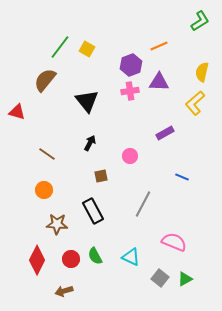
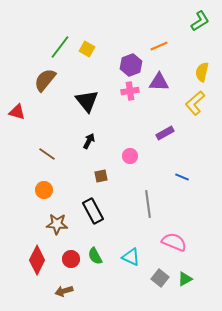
black arrow: moved 1 px left, 2 px up
gray line: moved 5 px right; rotated 36 degrees counterclockwise
